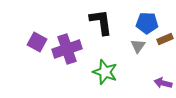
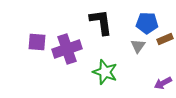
purple square: rotated 24 degrees counterclockwise
purple arrow: rotated 42 degrees counterclockwise
